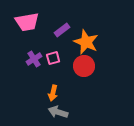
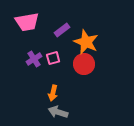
red circle: moved 2 px up
